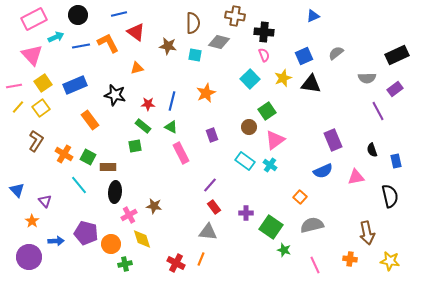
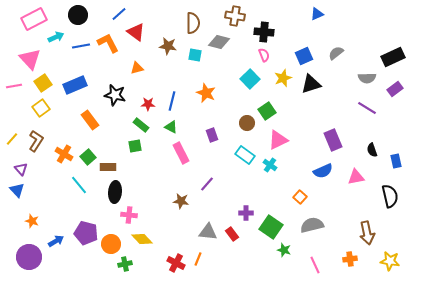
blue line at (119, 14): rotated 28 degrees counterclockwise
blue triangle at (313, 16): moved 4 px right, 2 px up
pink triangle at (32, 55): moved 2 px left, 4 px down
black rectangle at (397, 55): moved 4 px left, 2 px down
black triangle at (311, 84): rotated 25 degrees counterclockwise
orange star at (206, 93): rotated 24 degrees counterclockwise
yellow line at (18, 107): moved 6 px left, 32 px down
purple line at (378, 111): moved 11 px left, 3 px up; rotated 30 degrees counterclockwise
green rectangle at (143, 126): moved 2 px left, 1 px up
brown circle at (249, 127): moved 2 px left, 4 px up
pink triangle at (275, 140): moved 3 px right; rotated 10 degrees clockwise
green square at (88, 157): rotated 21 degrees clockwise
cyan rectangle at (245, 161): moved 6 px up
purple line at (210, 185): moved 3 px left, 1 px up
purple triangle at (45, 201): moved 24 px left, 32 px up
brown star at (154, 206): moved 27 px right, 5 px up
red rectangle at (214, 207): moved 18 px right, 27 px down
pink cross at (129, 215): rotated 35 degrees clockwise
orange star at (32, 221): rotated 16 degrees counterclockwise
yellow diamond at (142, 239): rotated 25 degrees counterclockwise
blue arrow at (56, 241): rotated 28 degrees counterclockwise
orange line at (201, 259): moved 3 px left
orange cross at (350, 259): rotated 16 degrees counterclockwise
